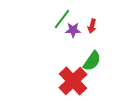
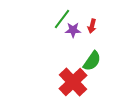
red cross: moved 1 px down
